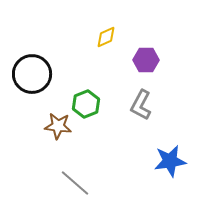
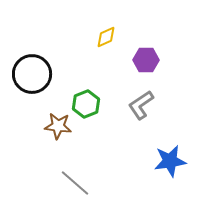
gray L-shape: rotated 28 degrees clockwise
